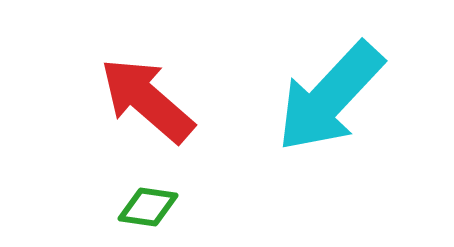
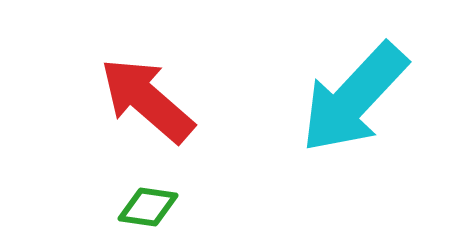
cyan arrow: moved 24 px right, 1 px down
